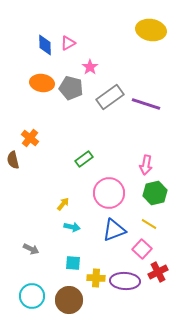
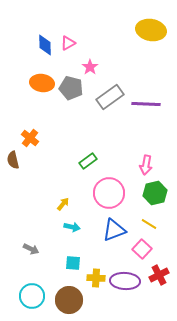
purple line: rotated 16 degrees counterclockwise
green rectangle: moved 4 px right, 2 px down
red cross: moved 1 px right, 3 px down
